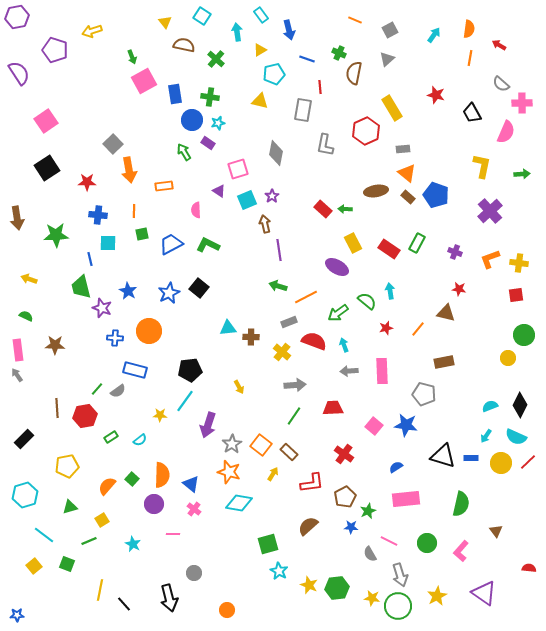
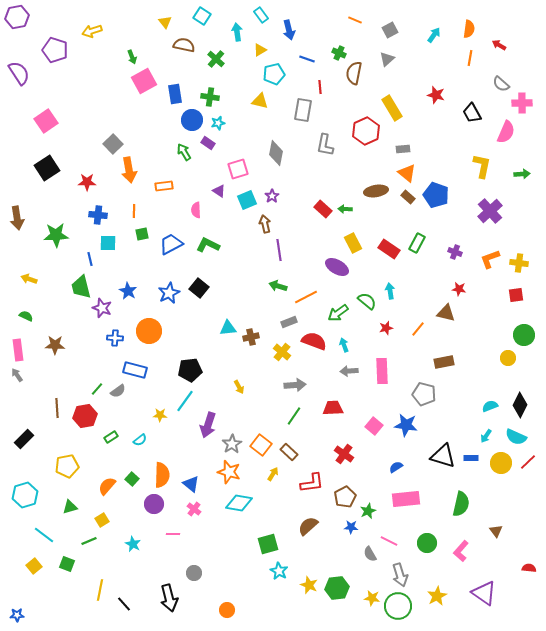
brown cross at (251, 337): rotated 14 degrees counterclockwise
